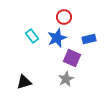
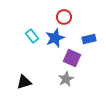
blue star: moved 2 px left
